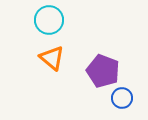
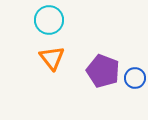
orange triangle: rotated 12 degrees clockwise
blue circle: moved 13 px right, 20 px up
